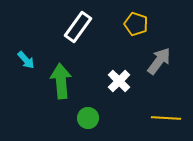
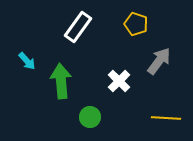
cyan arrow: moved 1 px right, 1 px down
green circle: moved 2 px right, 1 px up
